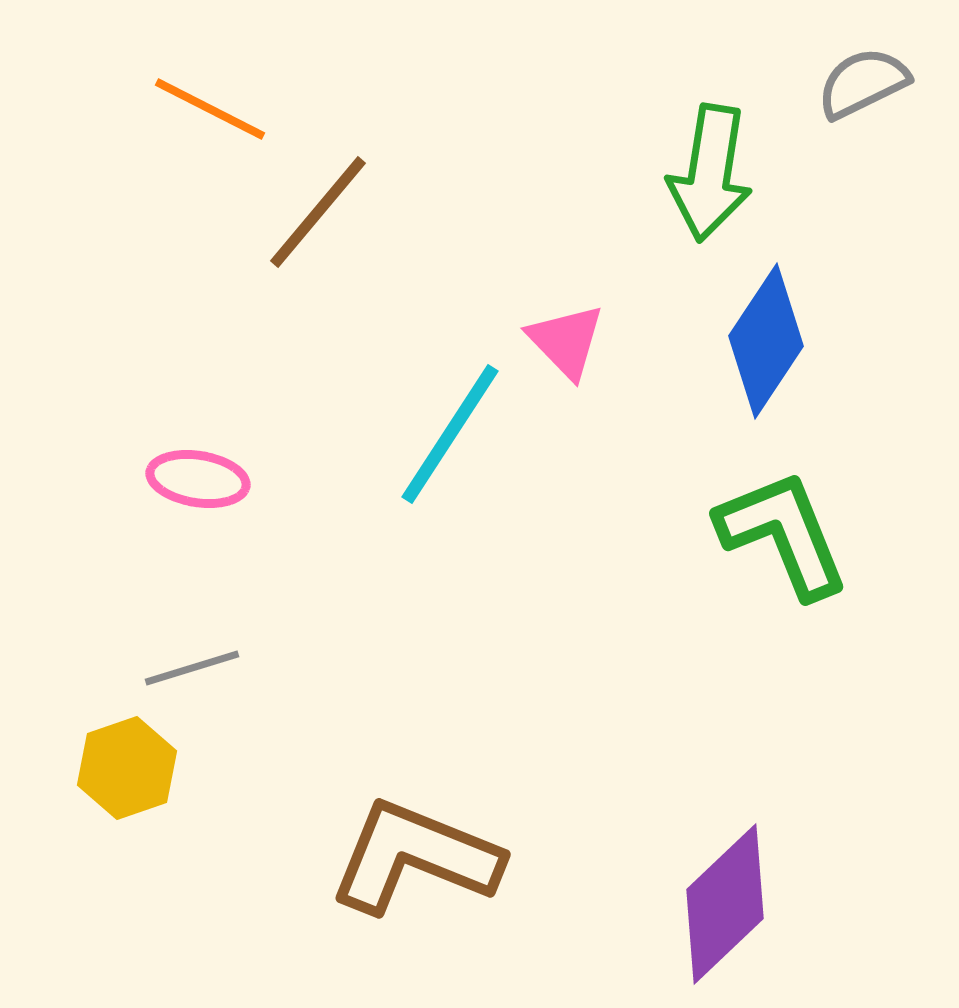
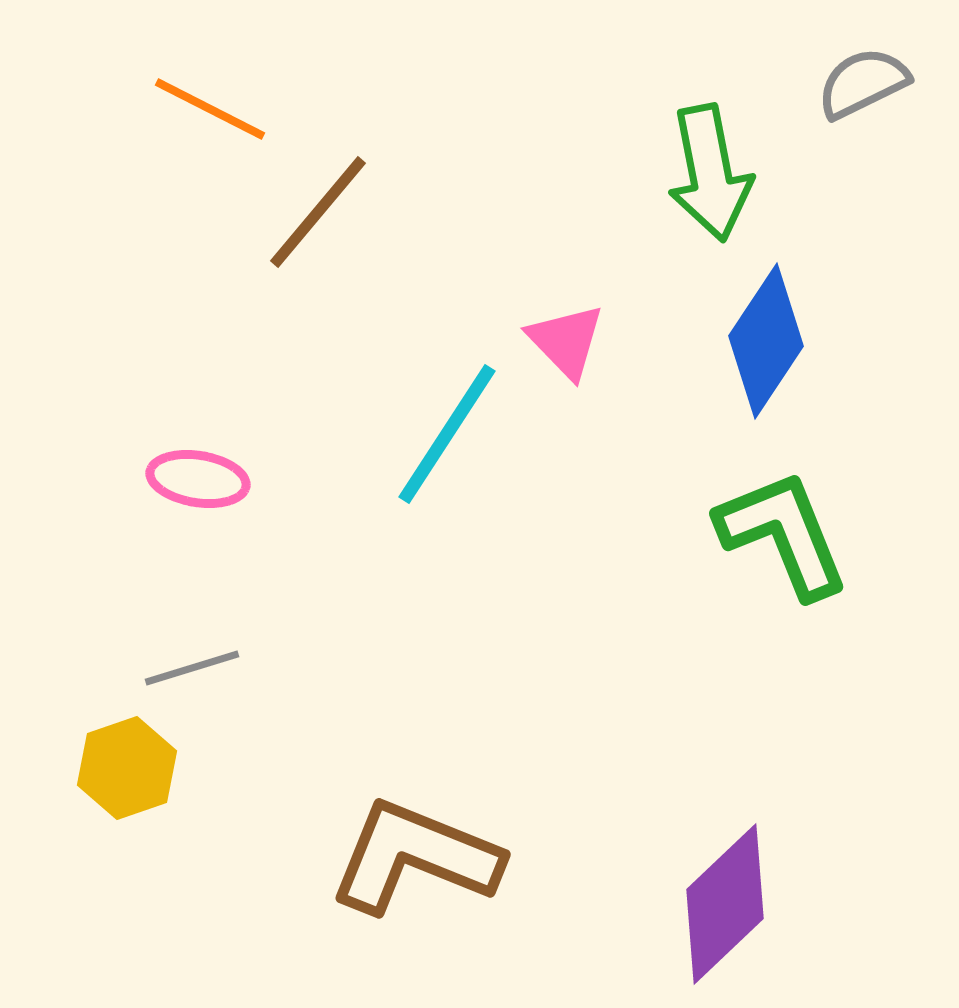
green arrow: rotated 20 degrees counterclockwise
cyan line: moved 3 px left
